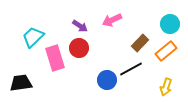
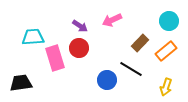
cyan circle: moved 1 px left, 3 px up
cyan trapezoid: rotated 40 degrees clockwise
black line: rotated 60 degrees clockwise
